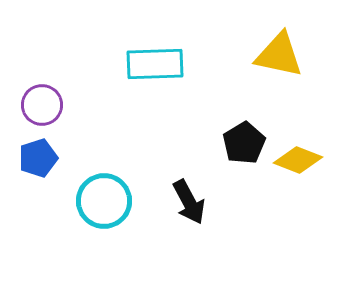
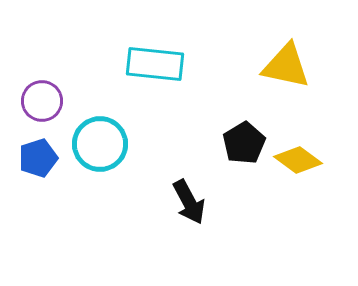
yellow triangle: moved 7 px right, 11 px down
cyan rectangle: rotated 8 degrees clockwise
purple circle: moved 4 px up
yellow diamond: rotated 15 degrees clockwise
cyan circle: moved 4 px left, 57 px up
